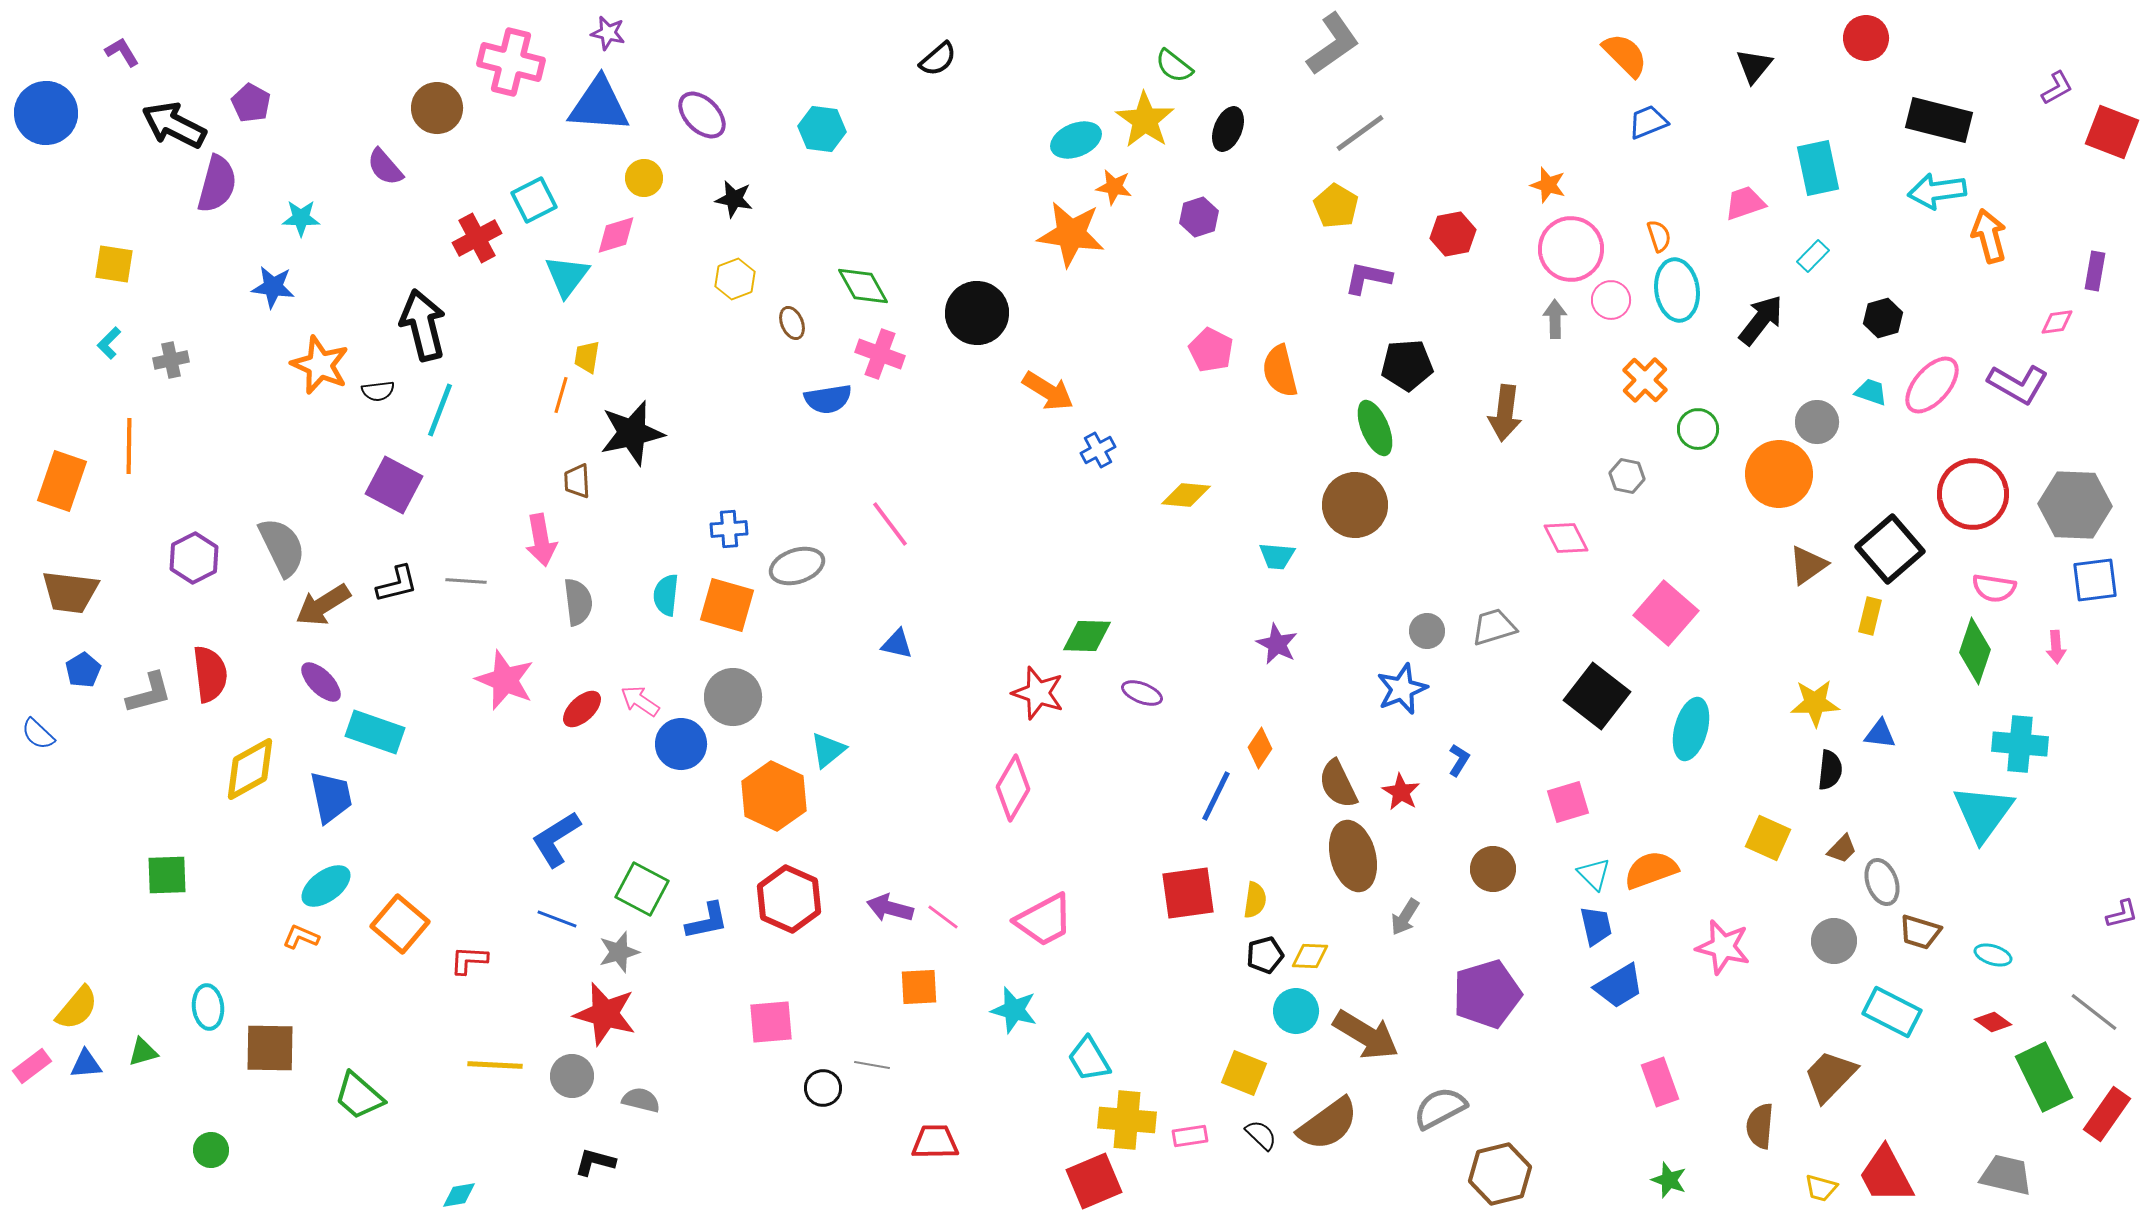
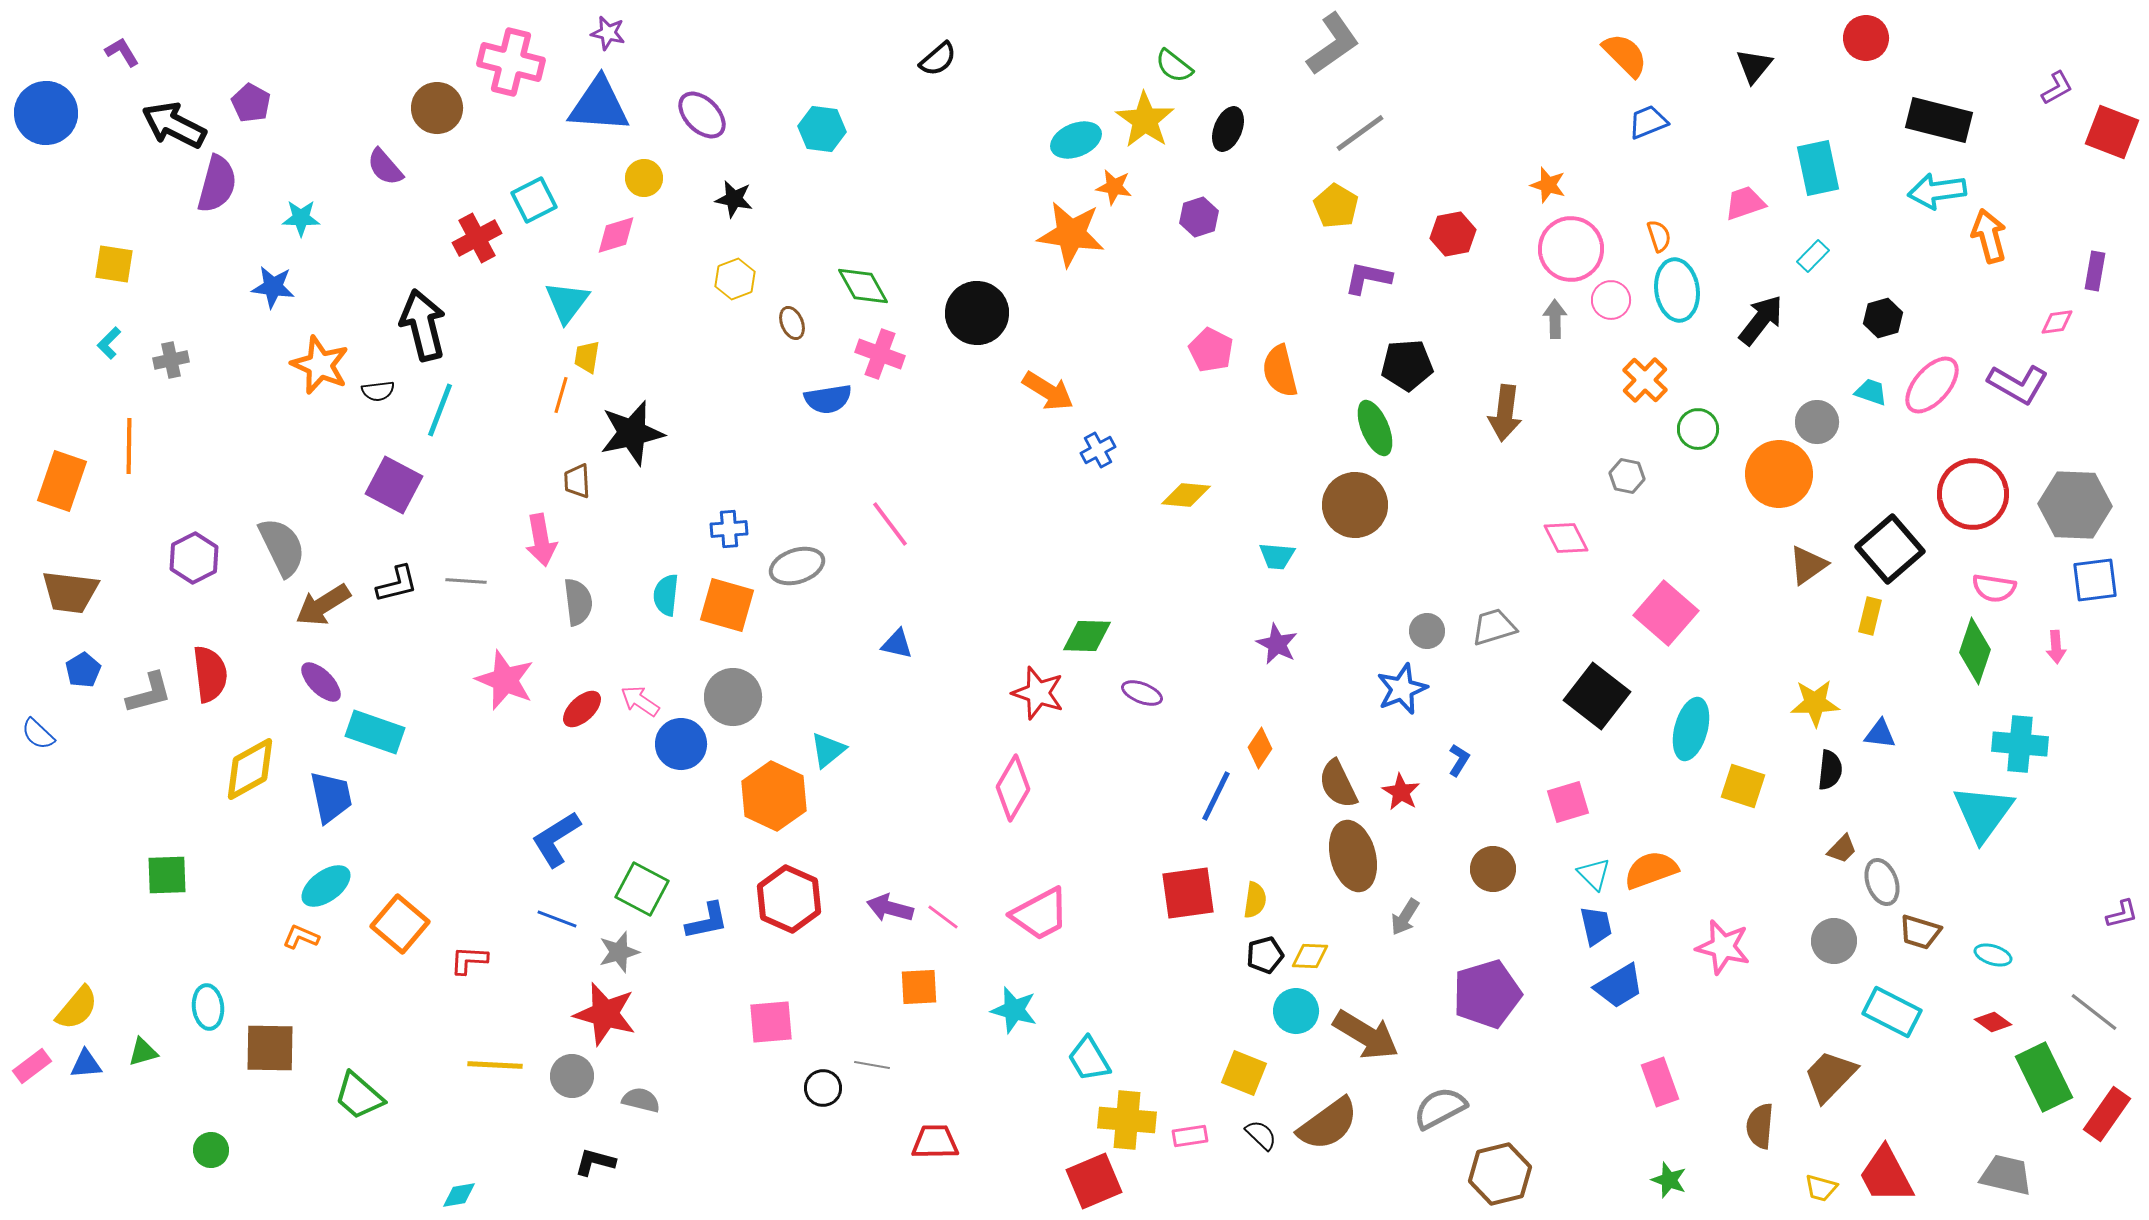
cyan triangle at (567, 276): moved 26 px down
yellow square at (1768, 838): moved 25 px left, 52 px up; rotated 6 degrees counterclockwise
pink trapezoid at (1044, 920): moved 4 px left, 6 px up
